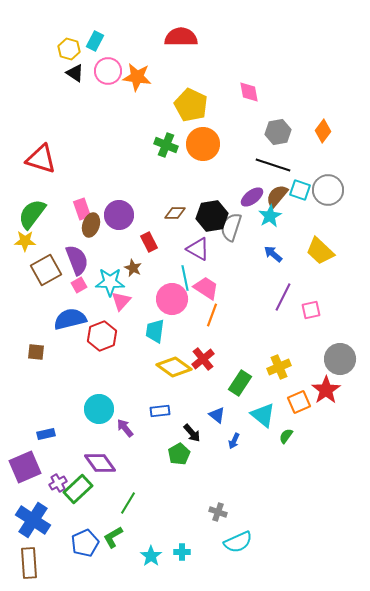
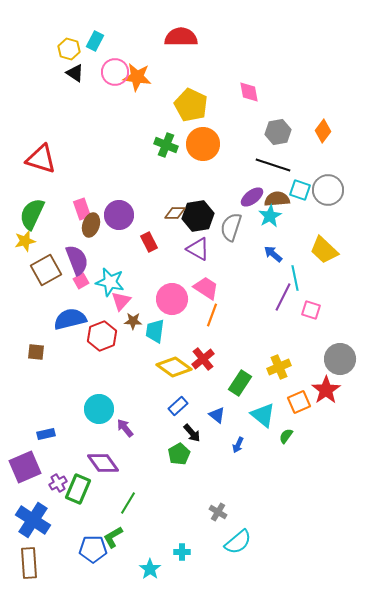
pink circle at (108, 71): moved 7 px right, 1 px down
brown semicircle at (277, 196): moved 3 px down; rotated 45 degrees clockwise
green semicircle at (32, 214): rotated 12 degrees counterclockwise
black hexagon at (212, 216): moved 14 px left
yellow star at (25, 241): rotated 15 degrees counterclockwise
yellow trapezoid at (320, 251): moved 4 px right, 1 px up
brown star at (133, 268): moved 53 px down; rotated 24 degrees counterclockwise
cyan line at (185, 278): moved 110 px right
cyan star at (110, 282): rotated 12 degrees clockwise
pink square at (79, 285): moved 2 px right, 4 px up
pink square at (311, 310): rotated 30 degrees clockwise
blue rectangle at (160, 411): moved 18 px right, 5 px up; rotated 36 degrees counterclockwise
blue arrow at (234, 441): moved 4 px right, 4 px down
purple diamond at (100, 463): moved 3 px right
green rectangle at (78, 489): rotated 24 degrees counterclockwise
gray cross at (218, 512): rotated 12 degrees clockwise
cyan semicircle at (238, 542): rotated 16 degrees counterclockwise
blue pentagon at (85, 543): moved 8 px right, 6 px down; rotated 24 degrees clockwise
cyan star at (151, 556): moved 1 px left, 13 px down
